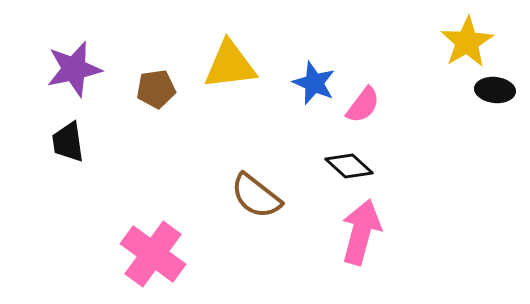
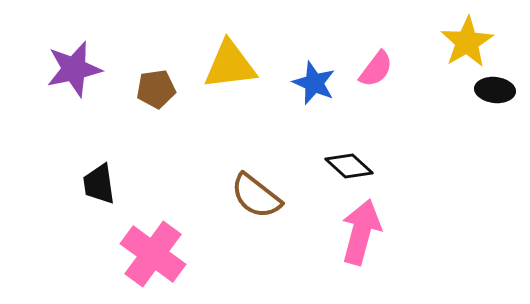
pink semicircle: moved 13 px right, 36 px up
black trapezoid: moved 31 px right, 42 px down
